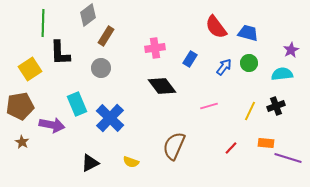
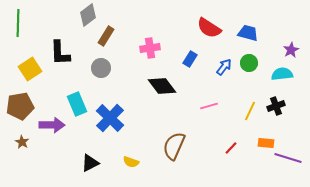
green line: moved 25 px left
red semicircle: moved 7 px left, 1 px down; rotated 20 degrees counterclockwise
pink cross: moved 5 px left
purple arrow: rotated 10 degrees counterclockwise
